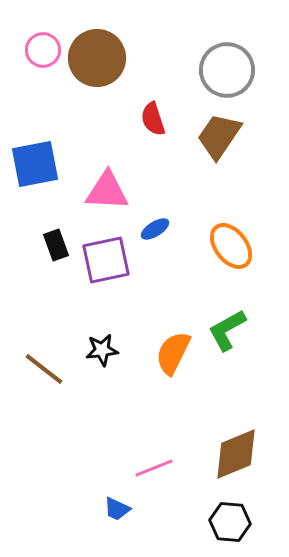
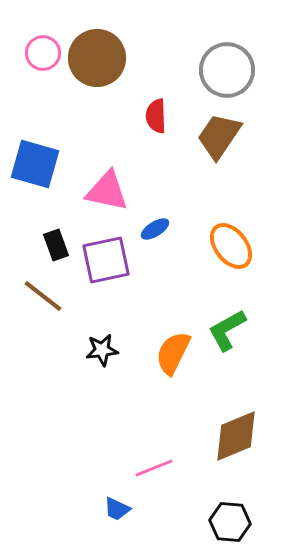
pink circle: moved 3 px down
red semicircle: moved 3 px right, 3 px up; rotated 16 degrees clockwise
blue square: rotated 27 degrees clockwise
pink triangle: rotated 9 degrees clockwise
brown line: moved 1 px left, 73 px up
brown diamond: moved 18 px up
